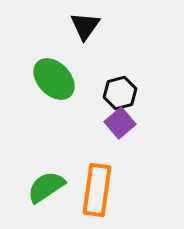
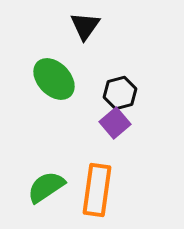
purple square: moved 5 px left
